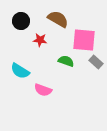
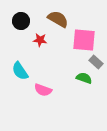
green semicircle: moved 18 px right, 17 px down
cyan semicircle: rotated 24 degrees clockwise
